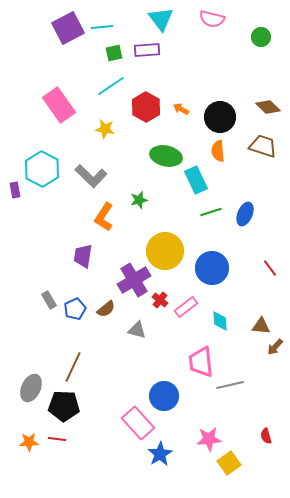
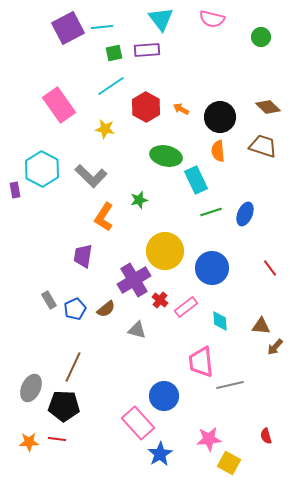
yellow square at (229, 463): rotated 25 degrees counterclockwise
